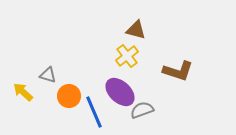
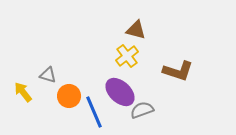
yellow arrow: rotated 10 degrees clockwise
